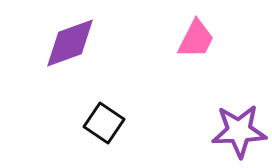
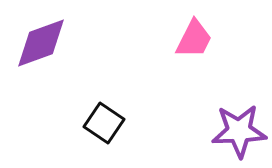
pink trapezoid: moved 2 px left
purple diamond: moved 29 px left
